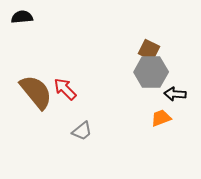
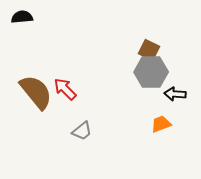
orange trapezoid: moved 6 px down
